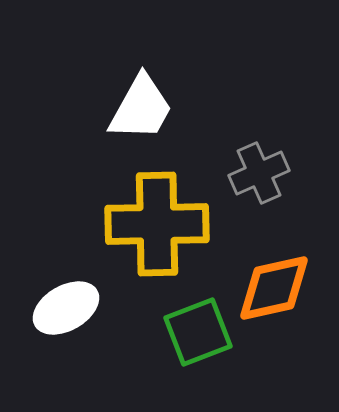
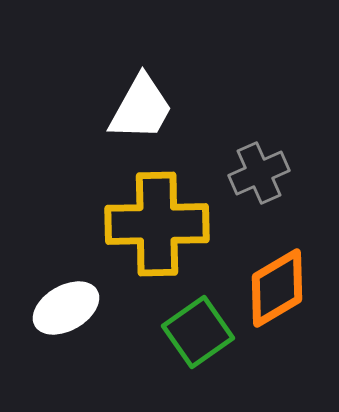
orange diamond: moved 3 px right; rotated 18 degrees counterclockwise
green square: rotated 14 degrees counterclockwise
